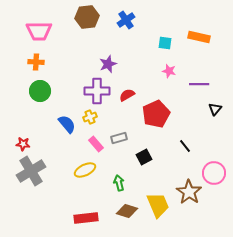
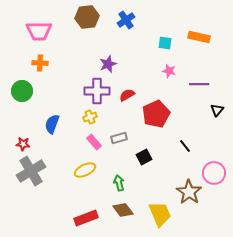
orange cross: moved 4 px right, 1 px down
green circle: moved 18 px left
black triangle: moved 2 px right, 1 px down
blue semicircle: moved 15 px left; rotated 120 degrees counterclockwise
pink rectangle: moved 2 px left, 2 px up
yellow trapezoid: moved 2 px right, 9 px down
brown diamond: moved 4 px left, 1 px up; rotated 35 degrees clockwise
red rectangle: rotated 15 degrees counterclockwise
